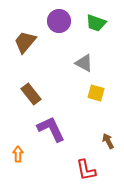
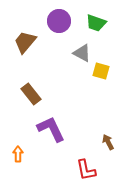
gray triangle: moved 2 px left, 10 px up
yellow square: moved 5 px right, 22 px up
brown arrow: moved 1 px down
